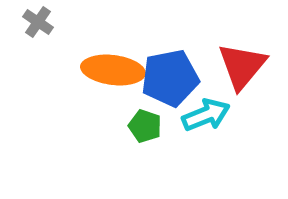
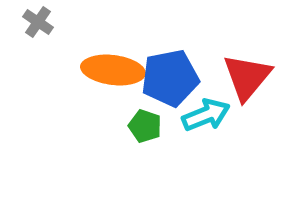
red triangle: moved 5 px right, 11 px down
